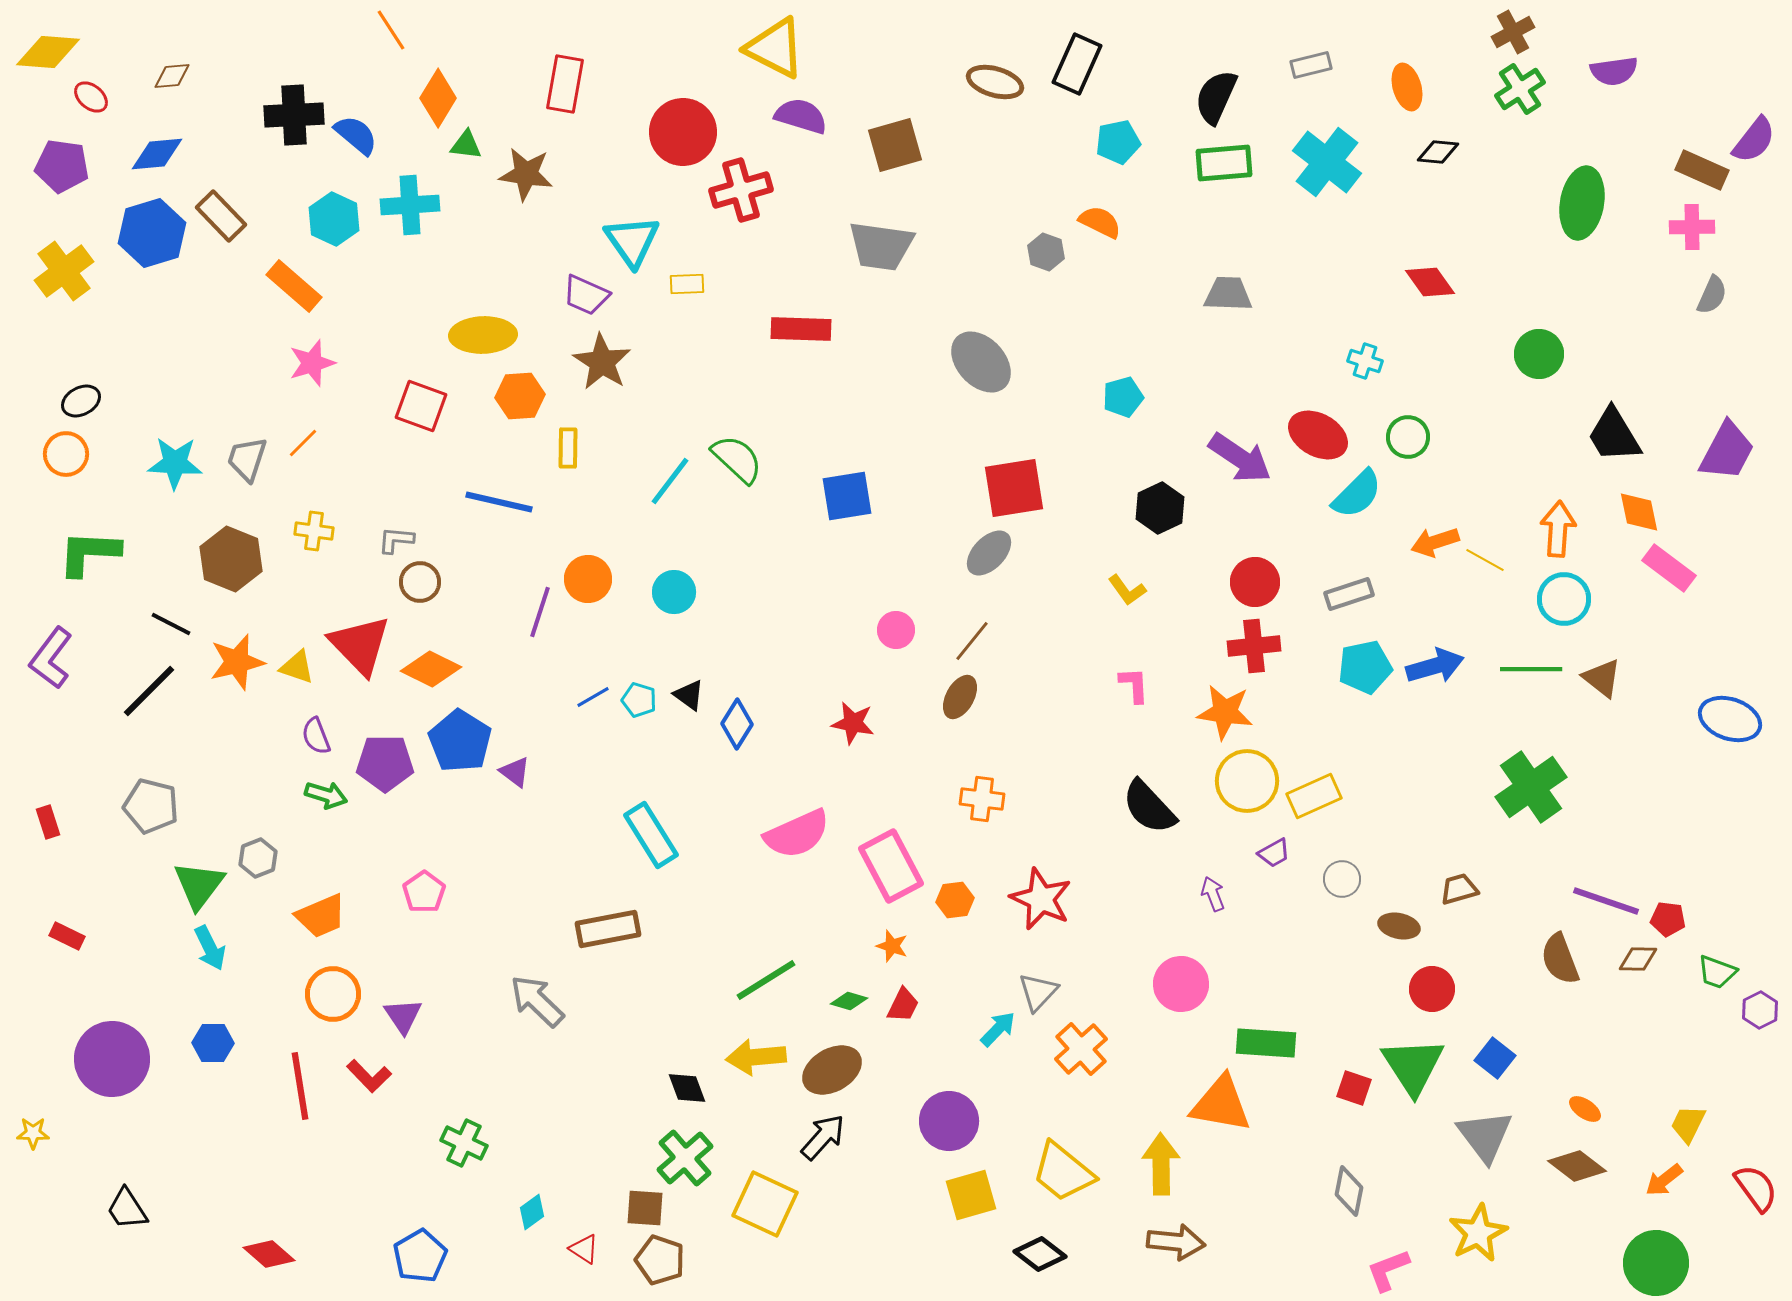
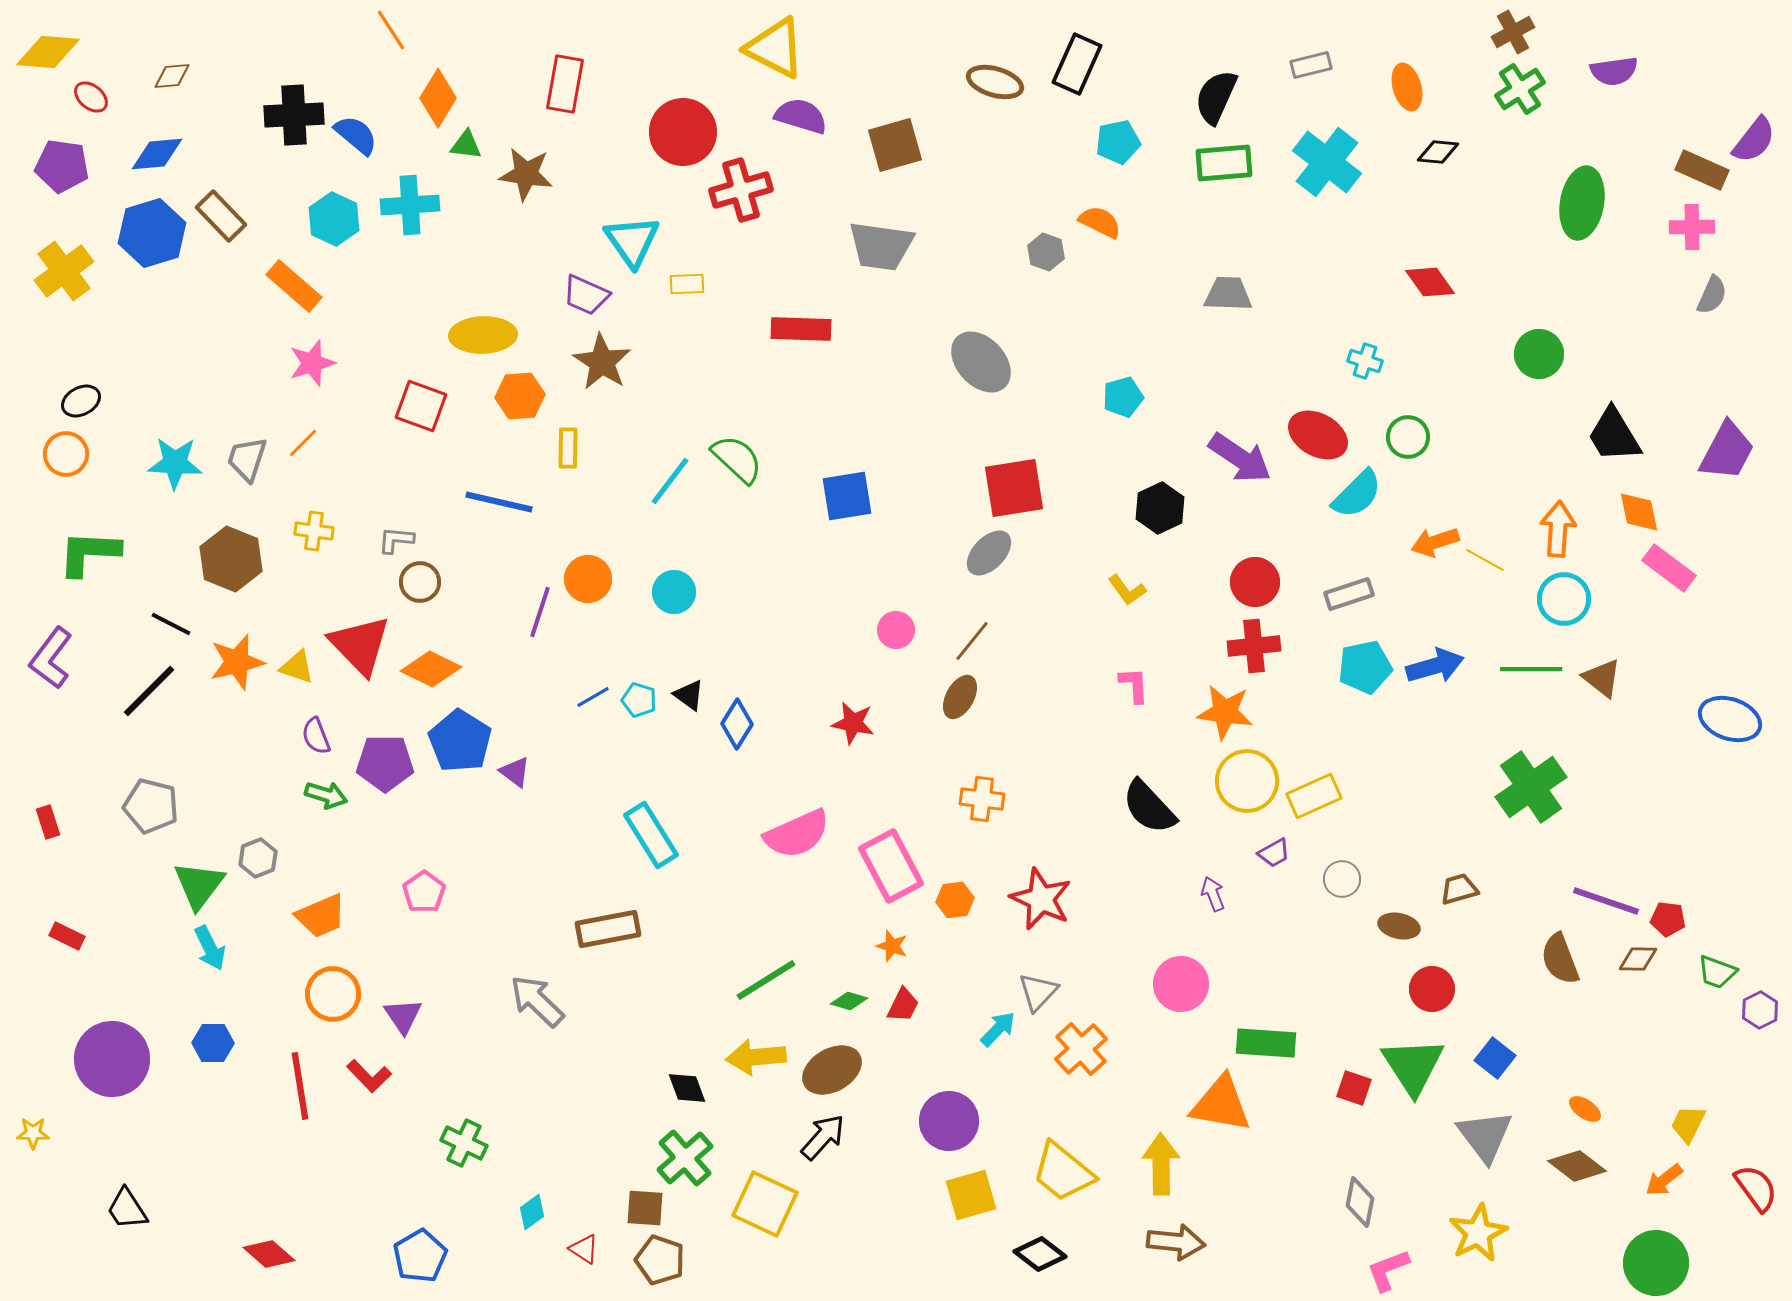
gray diamond at (1349, 1191): moved 11 px right, 11 px down
